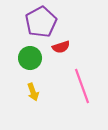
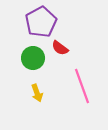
red semicircle: moved 1 px left, 1 px down; rotated 54 degrees clockwise
green circle: moved 3 px right
yellow arrow: moved 4 px right, 1 px down
